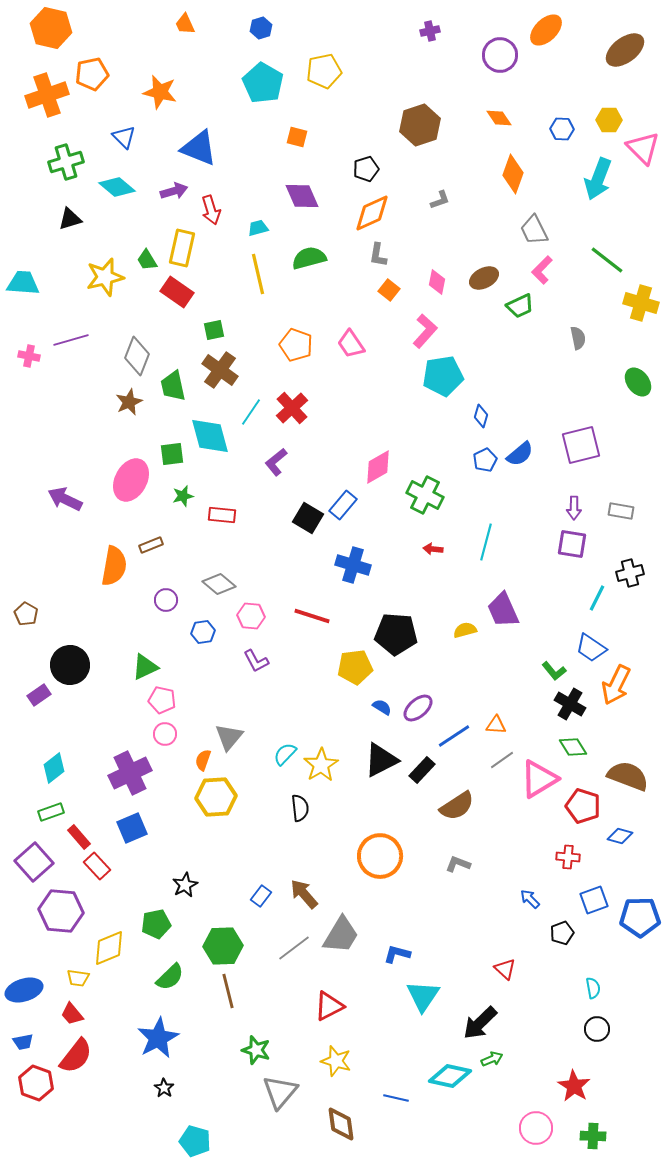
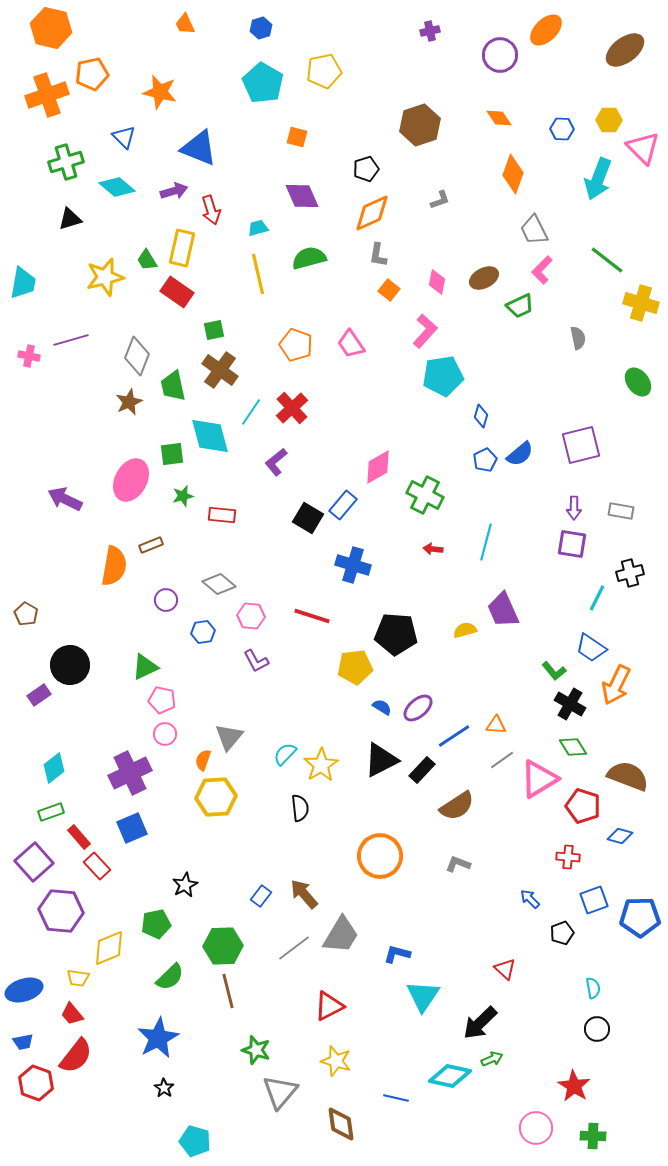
cyan trapezoid at (23, 283): rotated 96 degrees clockwise
